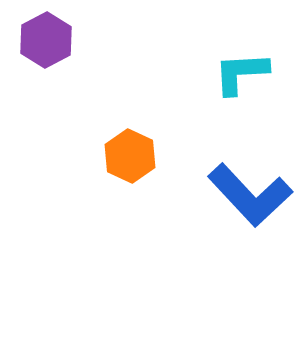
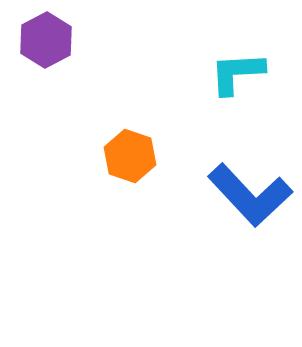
cyan L-shape: moved 4 px left
orange hexagon: rotated 6 degrees counterclockwise
